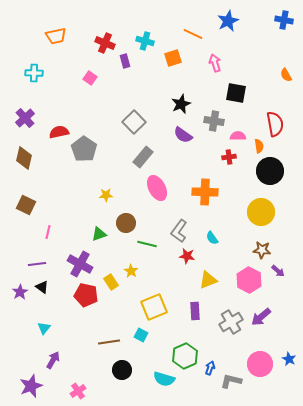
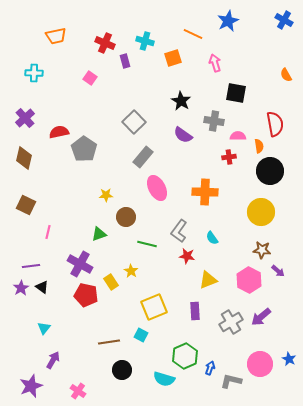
blue cross at (284, 20): rotated 18 degrees clockwise
black star at (181, 104): moved 3 px up; rotated 18 degrees counterclockwise
brown circle at (126, 223): moved 6 px up
purple line at (37, 264): moved 6 px left, 2 px down
purple star at (20, 292): moved 1 px right, 4 px up
pink cross at (78, 391): rotated 21 degrees counterclockwise
